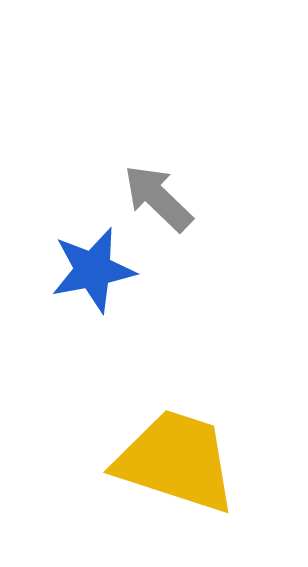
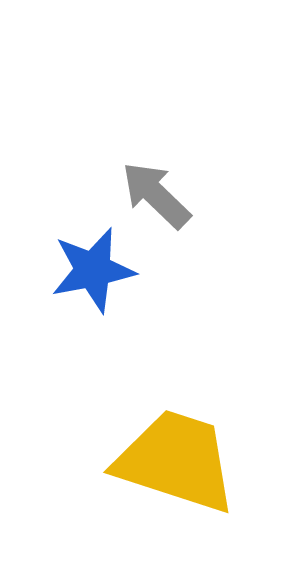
gray arrow: moved 2 px left, 3 px up
